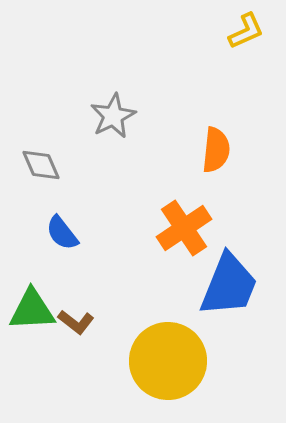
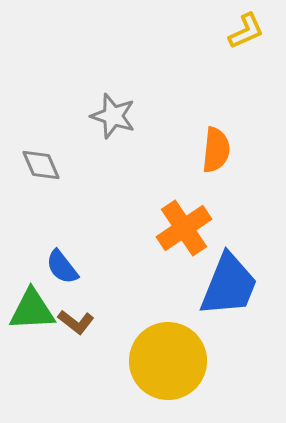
gray star: rotated 27 degrees counterclockwise
blue semicircle: moved 34 px down
